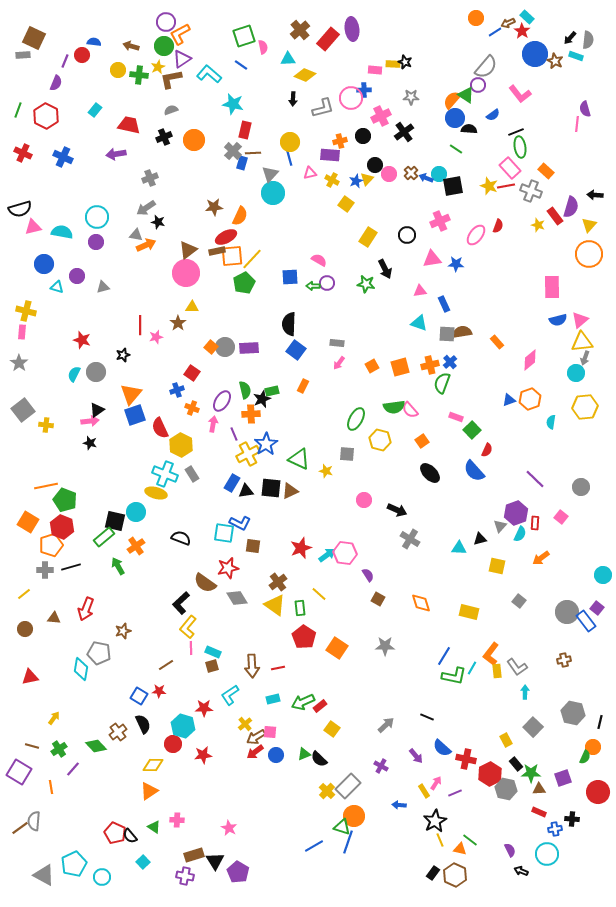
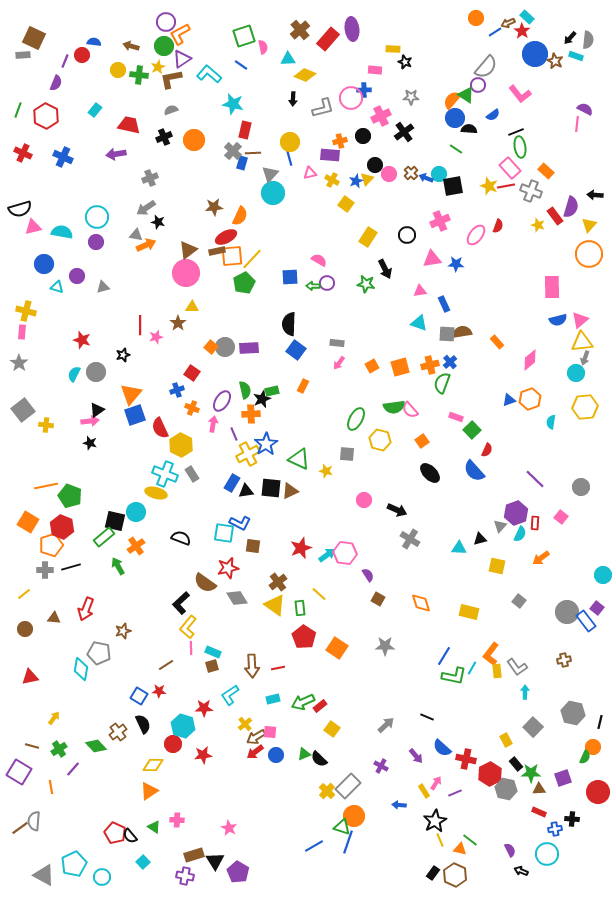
yellow rectangle at (393, 64): moved 15 px up
purple semicircle at (585, 109): rotated 133 degrees clockwise
green pentagon at (65, 500): moved 5 px right, 4 px up
